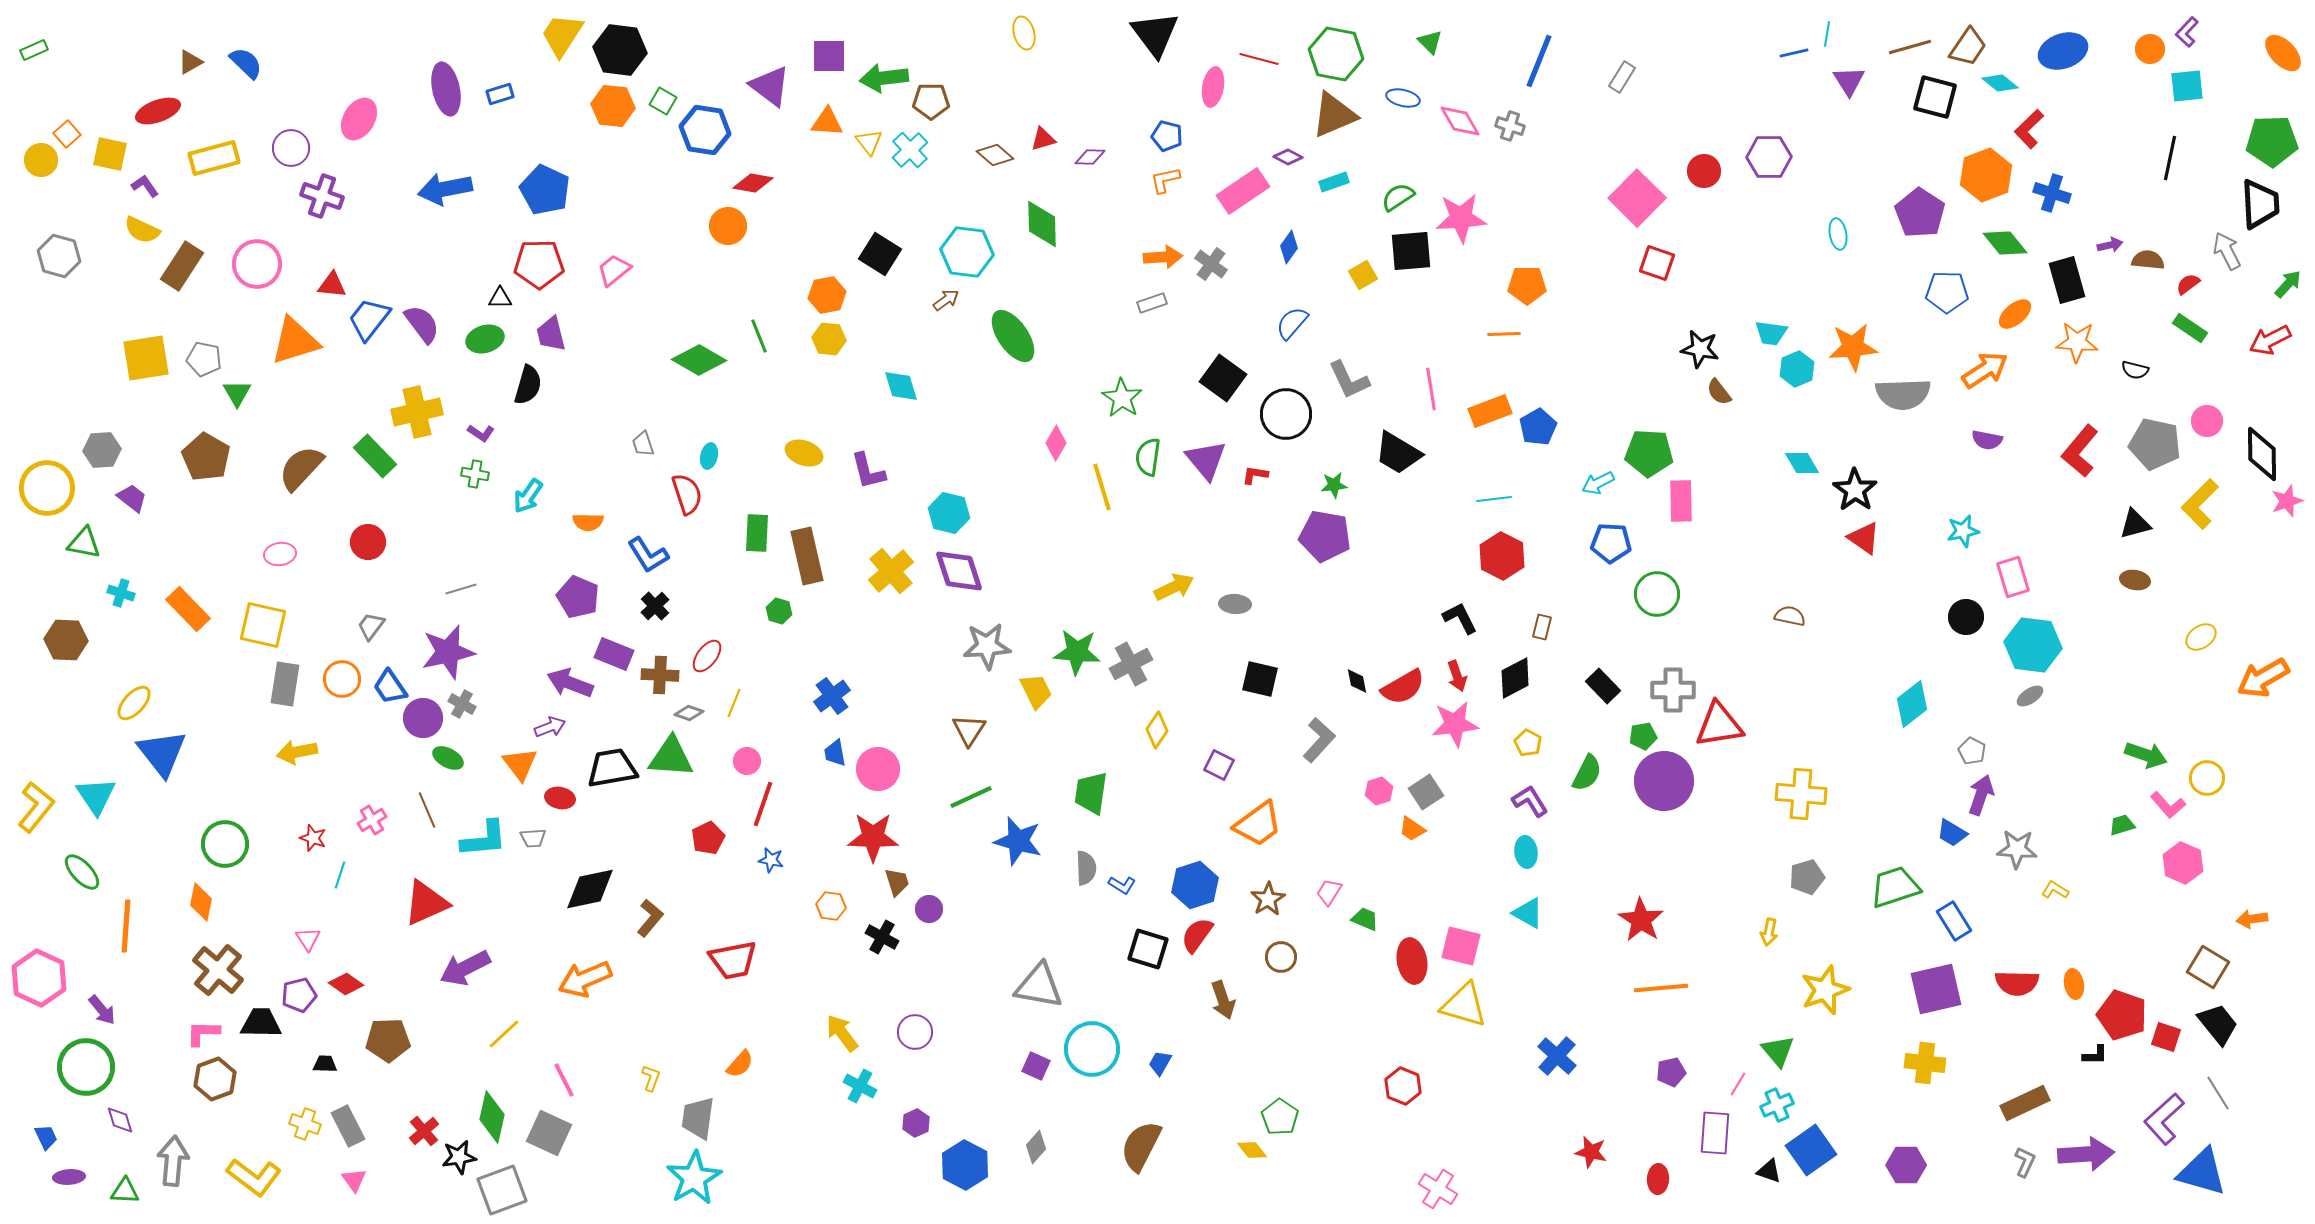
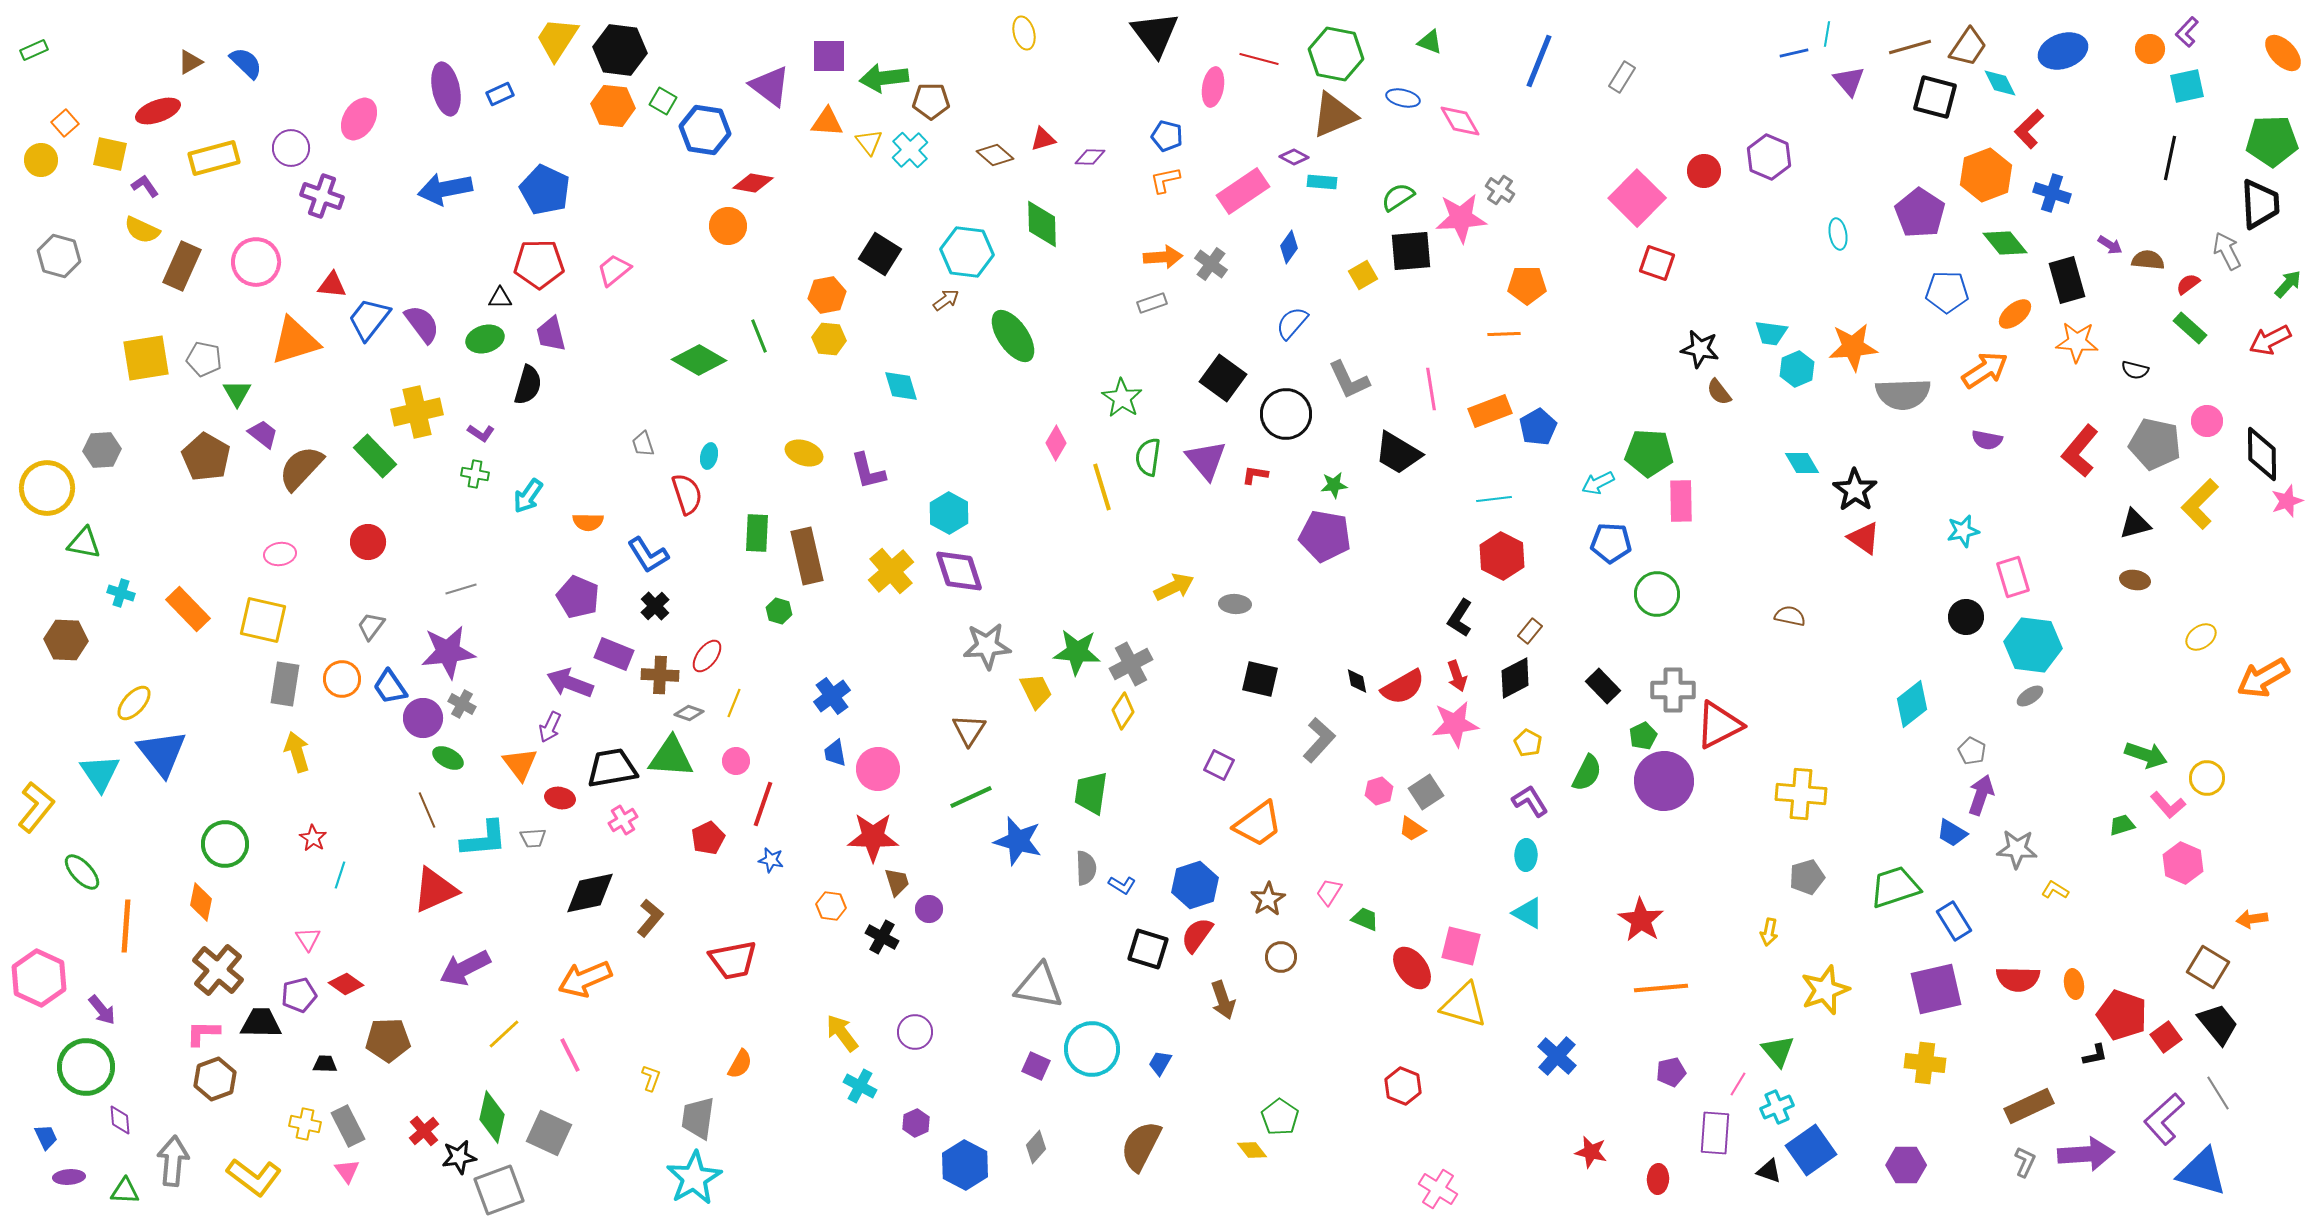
yellow trapezoid at (562, 35): moved 5 px left, 4 px down
green triangle at (1430, 42): rotated 24 degrees counterclockwise
purple triangle at (1849, 81): rotated 8 degrees counterclockwise
cyan diamond at (2000, 83): rotated 24 degrees clockwise
cyan square at (2187, 86): rotated 6 degrees counterclockwise
blue rectangle at (500, 94): rotated 8 degrees counterclockwise
gray cross at (1510, 126): moved 10 px left, 64 px down; rotated 16 degrees clockwise
orange square at (67, 134): moved 2 px left, 11 px up
purple diamond at (1288, 157): moved 6 px right
purple hexagon at (1769, 157): rotated 24 degrees clockwise
cyan rectangle at (1334, 182): moved 12 px left; rotated 24 degrees clockwise
purple arrow at (2110, 245): rotated 45 degrees clockwise
pink circle at (257, 264): moved 1 px left, 2 px up
brown rectangle at (182, 266): rotated 9 degrees counterclockwise
green rectangle at (2190, 328): rotated 8 degrees clockwise
purple trapezoid at (132, 498): moved 131 px right, 64 px up
cyan hexagon at (949, 513): rotated 15 degrees clockwise
black L-shape at (1460, 618): rotated 120 degrees counterclockwise
yellow square at (263, 625): moved 5 px up
brown rectangle at (1542, 627): moved 12 px left, 4 px down; rotated 25 degrees clockwise
purple star at (448, 652): rotated 6 degrees clockwise
red triangle at (1719, 725): rotated 18 degrees counterclockwise
purple arrow at (550, 727): rotated 136 degrees clockwise
yellow diamond at (1157, 730): moved 34 px left, 19 px up
green pentagon at (1643, 736): rotated 16 degrees counterclockwise
yellow arrow at (297, 752): rotated 84 degrees clockwise
pink circle at (747, 761): moved 11 px left
cyan triangle at (96, 796): moved 4 px right, 23 px up
pink cross at (372, 820): moved 251 px right
red star at (313, 838): rotated 12 degrees clockwise
cyan ellipse at (1526, 852): moved 3 px down; rotated 8 degrees clockwise
black diamond at (590, 889): moved 4 px down
red triangle at (426, 903): moved 9 px right, 13 px up
red ellipse at (1412, 961): moved 7 px down; rotated 27 degrees counterclockwise
red semicircle at (2017, 983): moved 1 px right, 4 px up
red square at (2166, 1037): rotated 36 degrees clockwise
black L-shape at (2095, 1055): rotated 12 degrees counterclockwise
orange semicircle at (740, 1064): rotated 12 degrees counterclockwise
pink line at (564, 1080): moved 6 px right, 25 px up
brown rectangle at (2025, 1103): moved 4 px right, 3 px down
cyan cross at (1777, 1105): moved 2 px down
purple diamond at (120, 1120): rotated 12 degrees clockwise
yellow cross at (305, 1124): rotated 8 degrees counterclockwise
pink triangle at (354, 1180): moved 7 px left, 9 px up
gray square at (502, 1190): moved 3 px left
